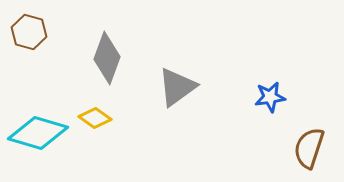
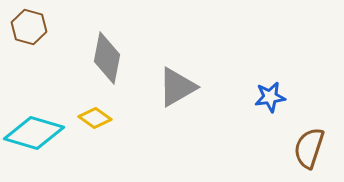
brown hexagon: moved 5 px up
gray diamond: rotated 9 degrees counterclockwise
gray triangle: rotated 6 degrees clockwise
cyan diamond: moved 4 px left
